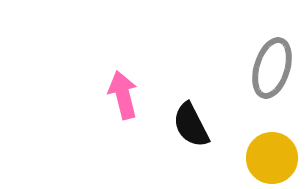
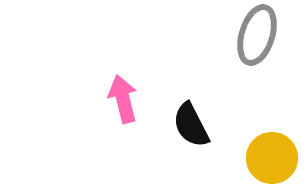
gray ellipse: moved 15 px left, 33 px up
pink arrow: moved 4 px down
